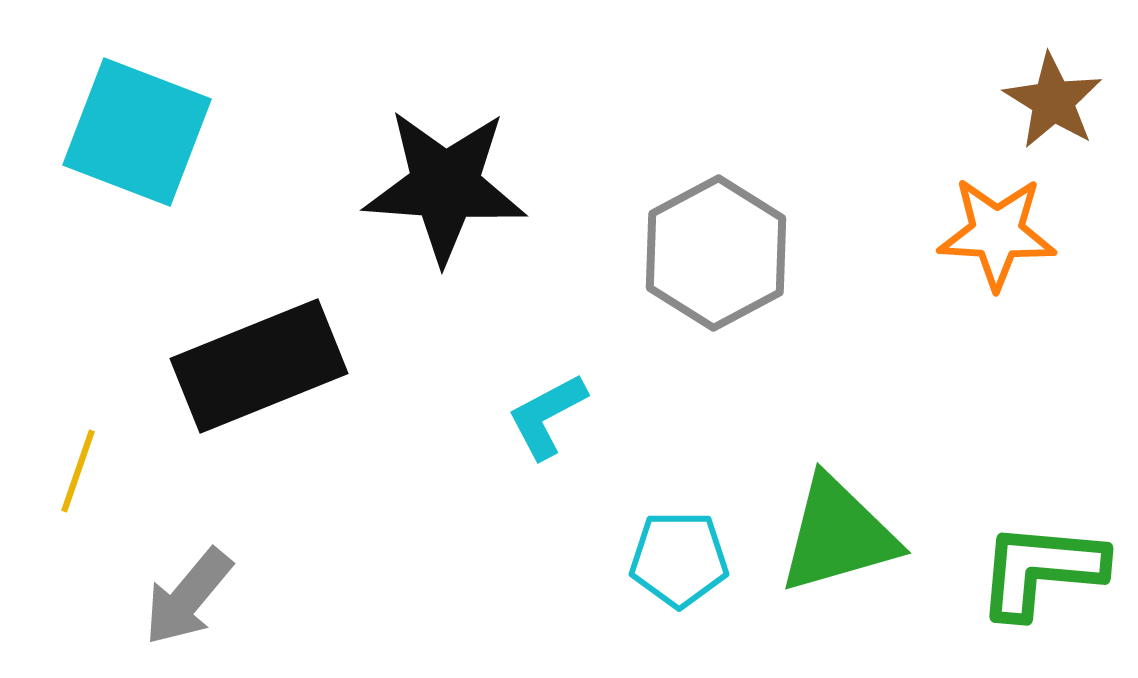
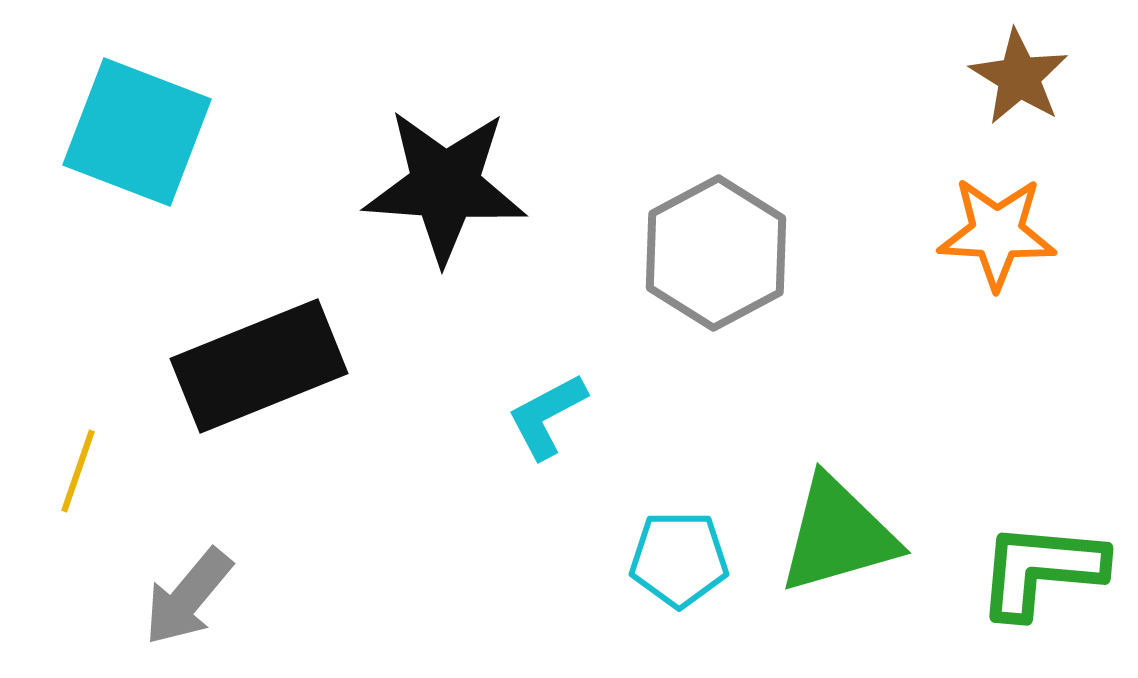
brown star: moved 34 px left, 24 px up
